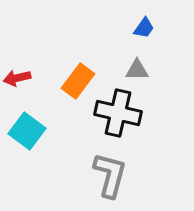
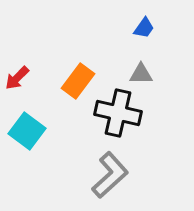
gray triangle: moved 4 px right, 4 px down
red arrow: rotated 32 degrees counterclockwise
gray L-shape: rotated 33 degrees clockwise
